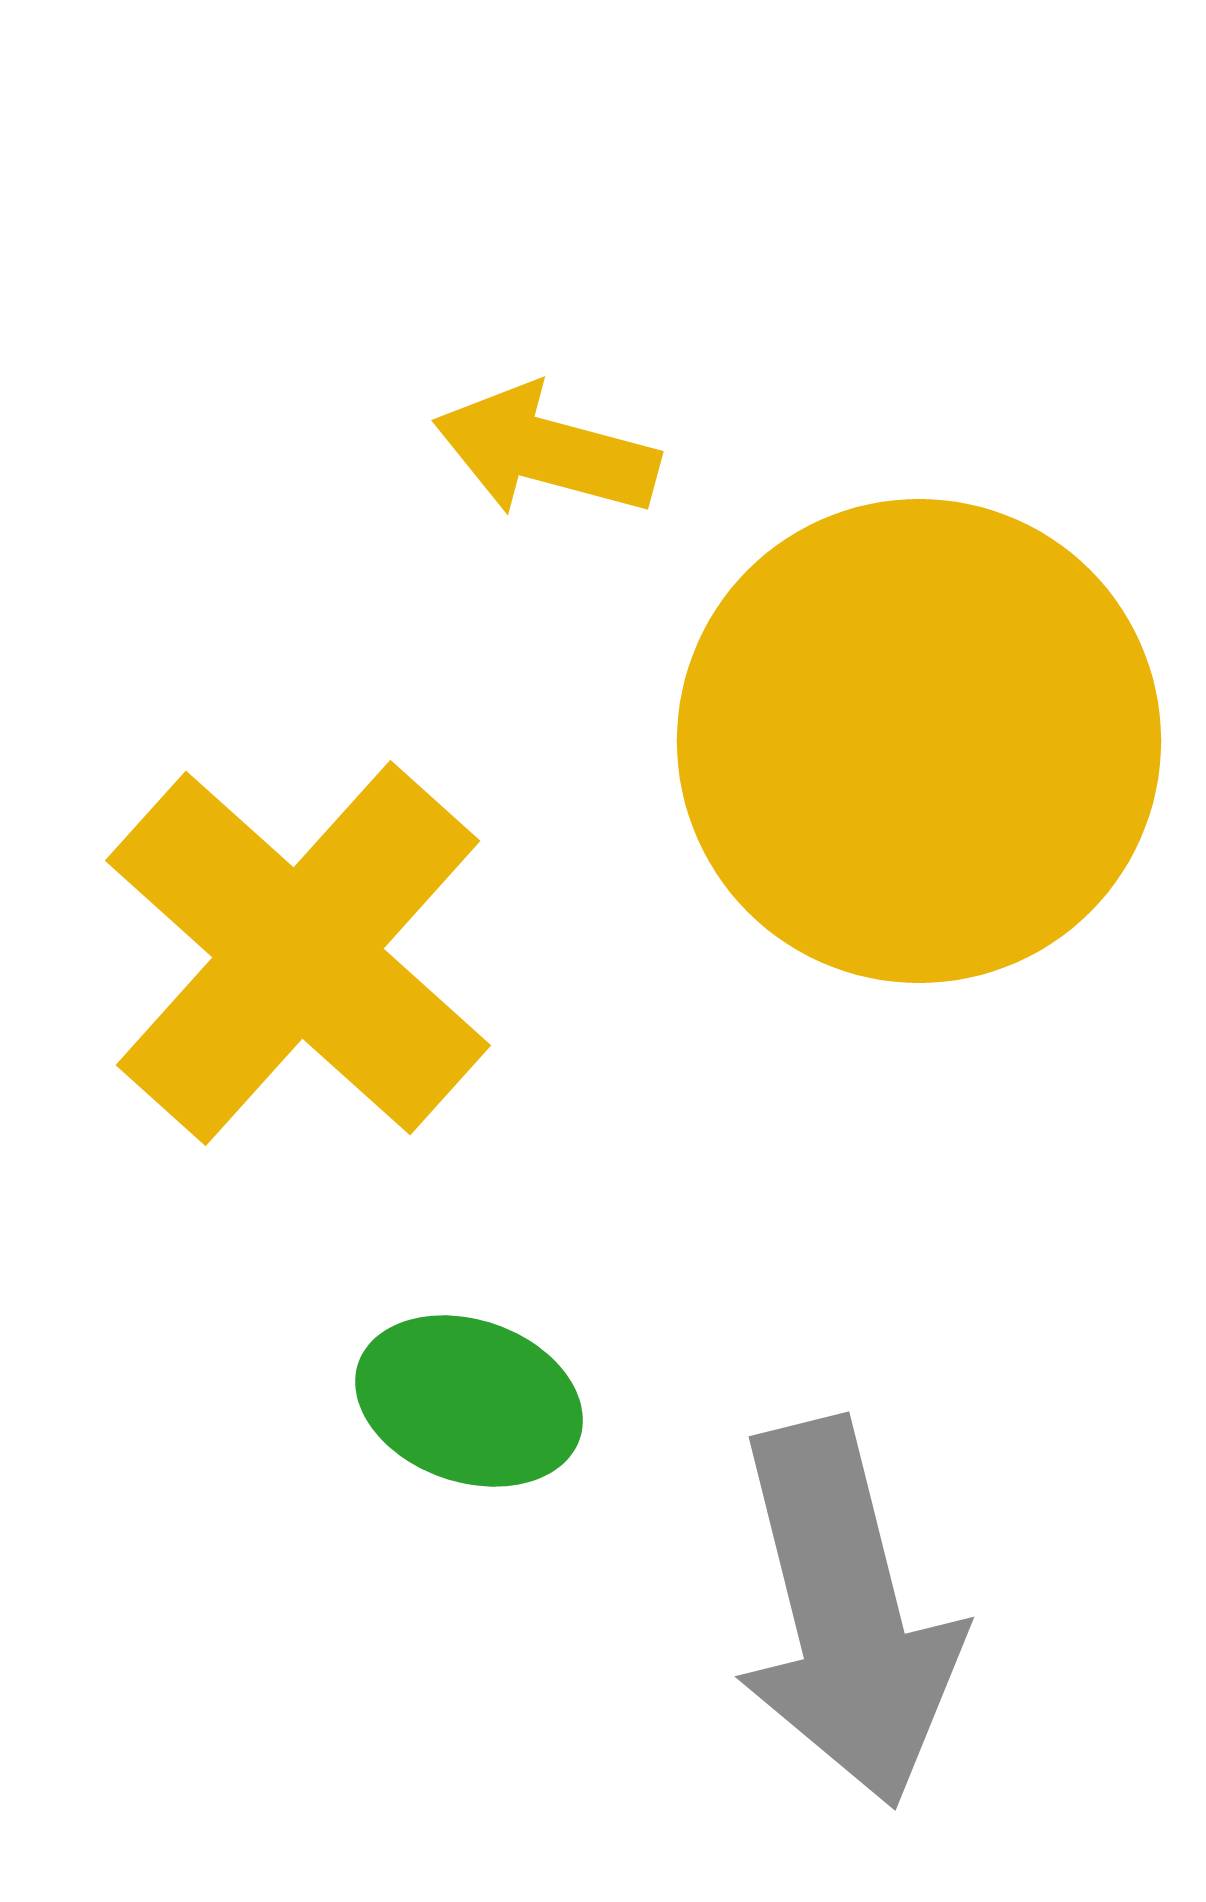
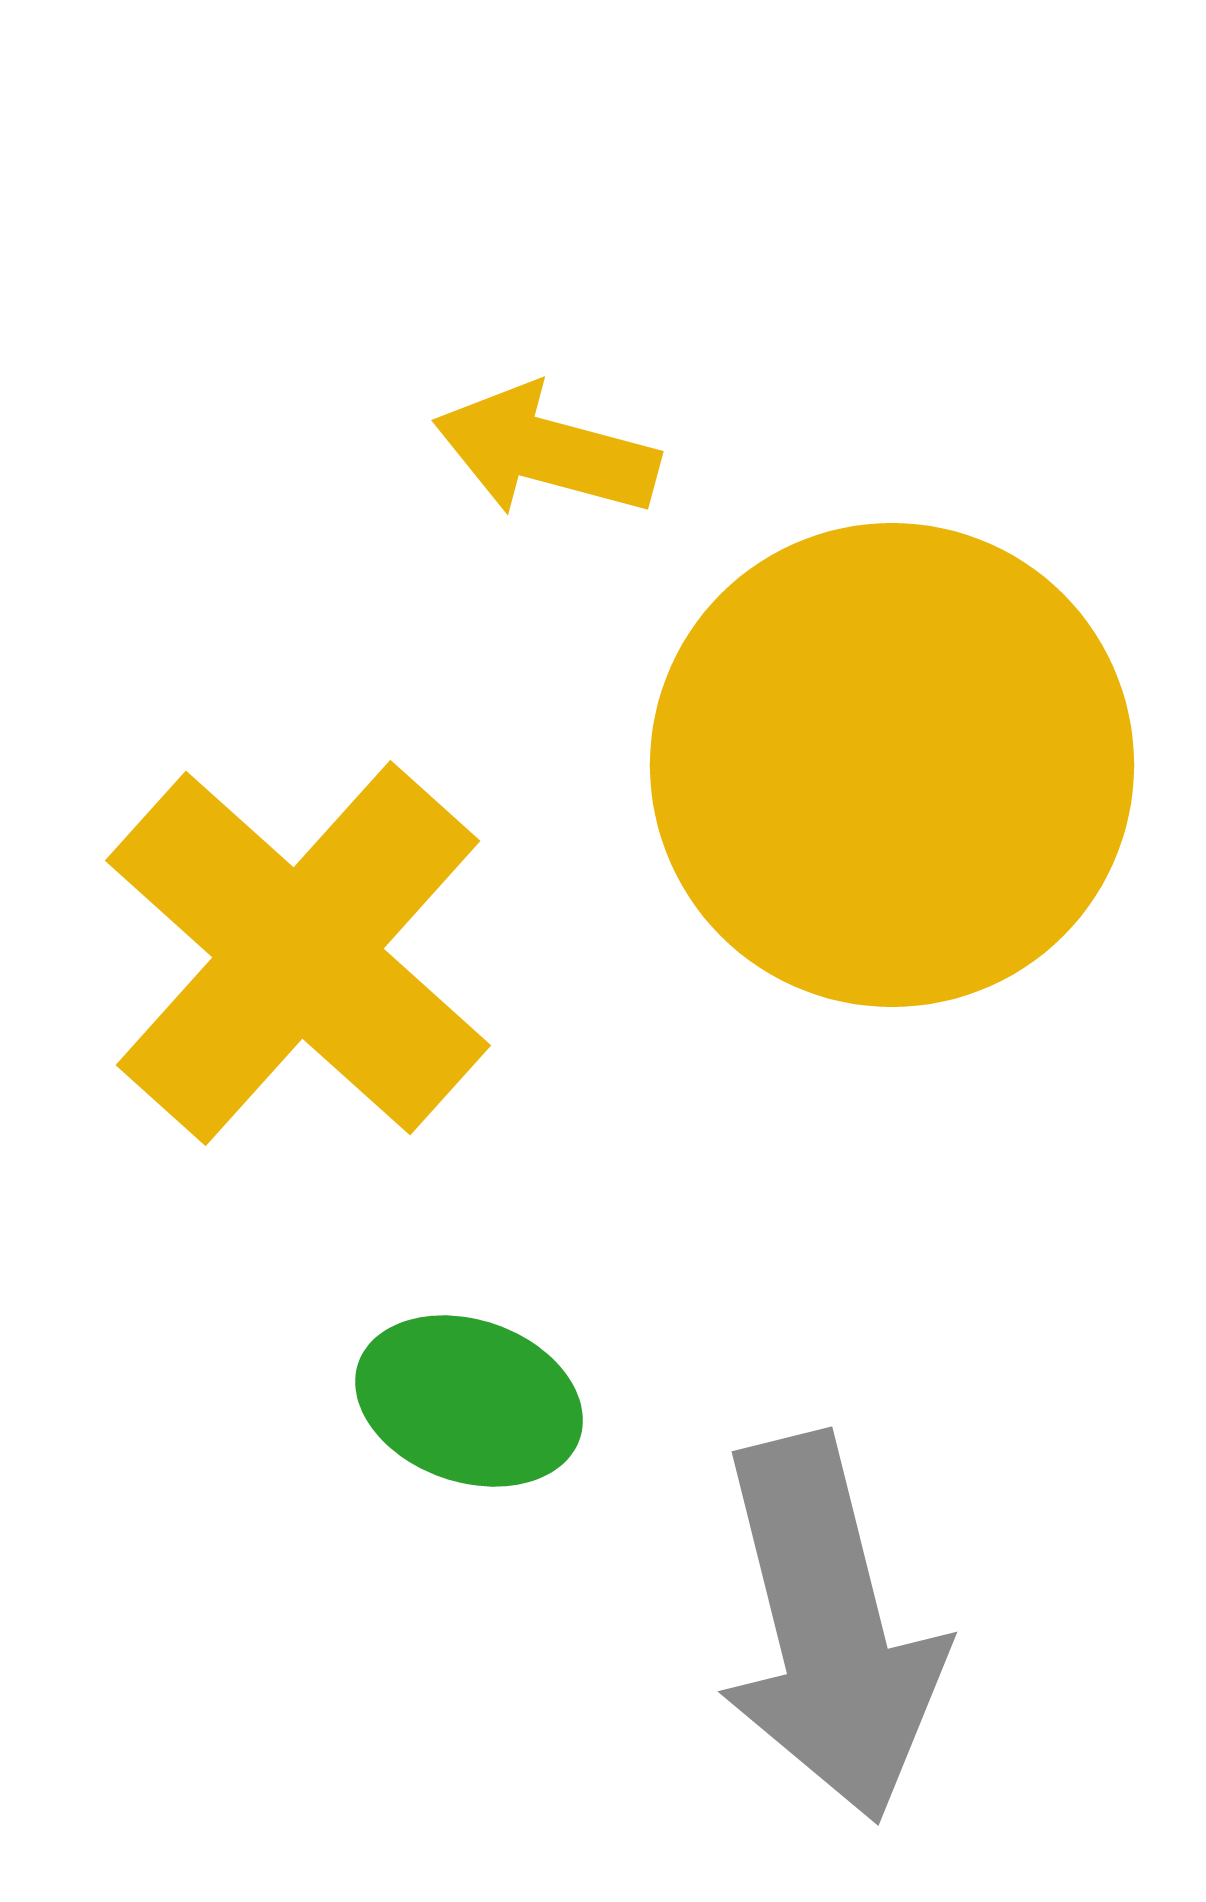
yellow circle: moved 27 px left, 24 px down
gray arrow: moved 17 px left, 15 px down
